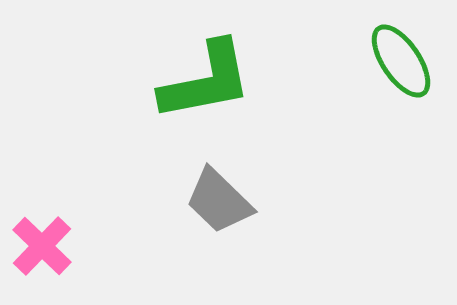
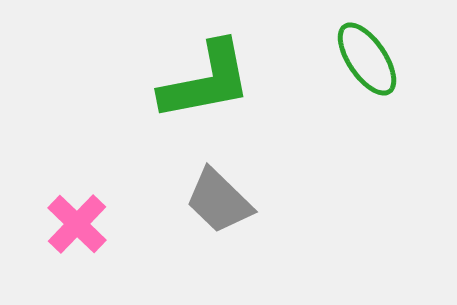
green ellipse: moved 34 px left, 2 px up
pink cross: moved 35 px right, 22 px up
